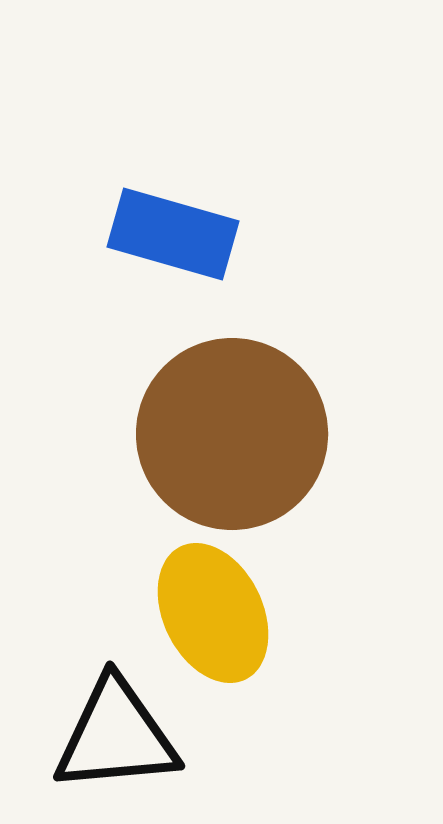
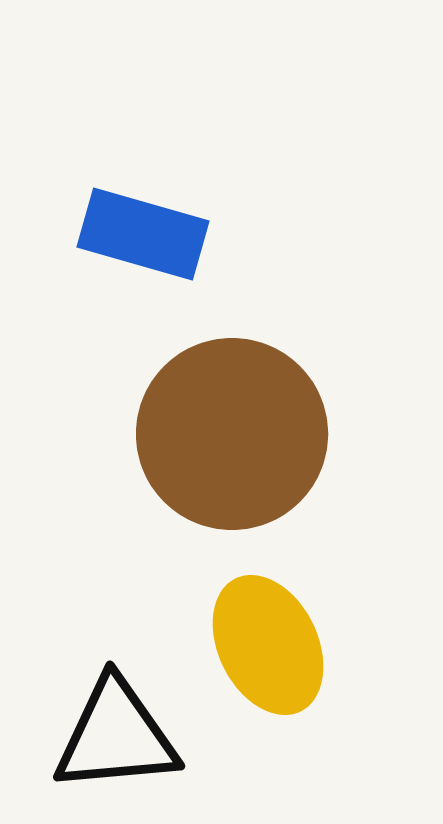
blue rectangle: moved 30 px left
yellow ellipse: moved 55 px right, 32 px down
